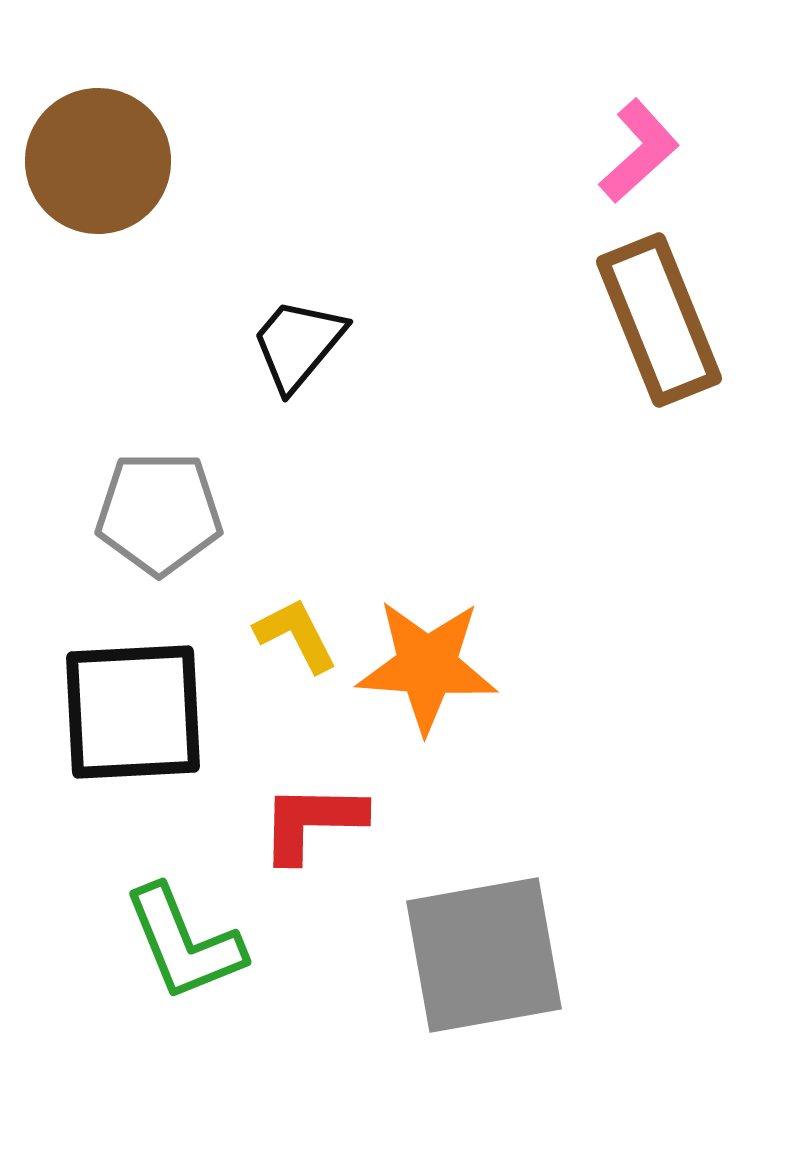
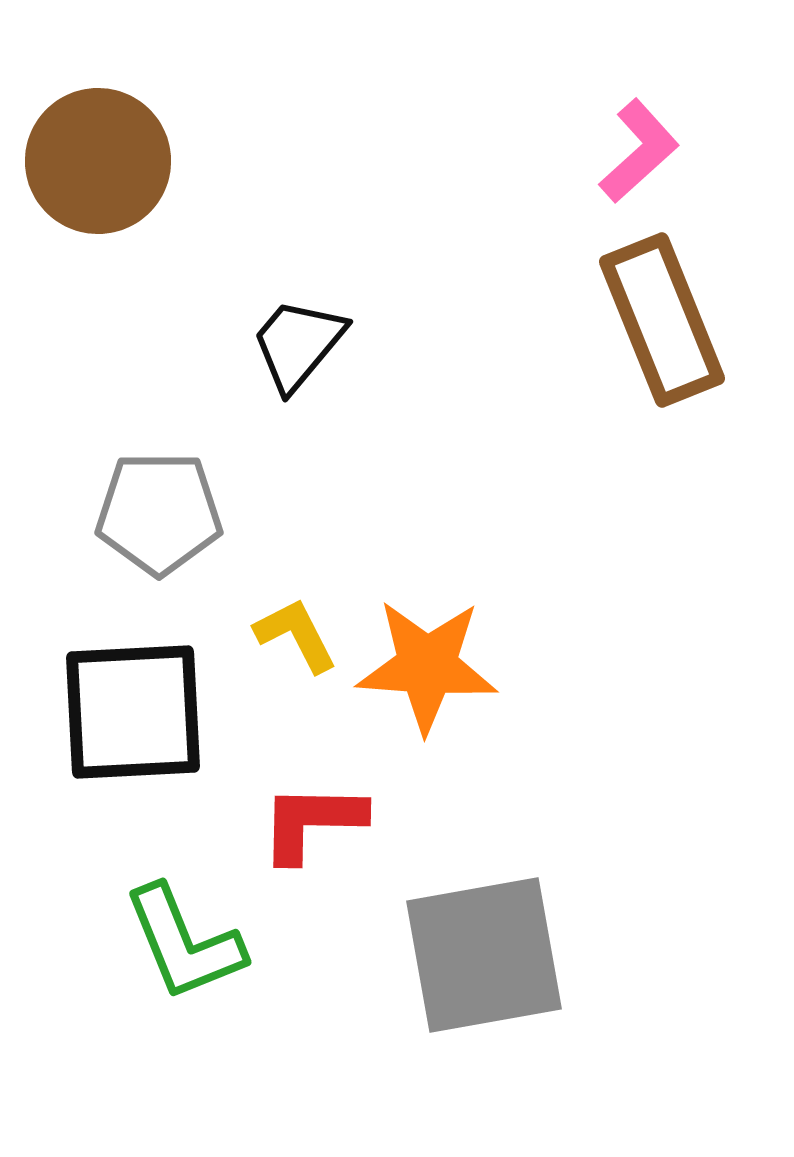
brown rectangle: moved 3 px right
